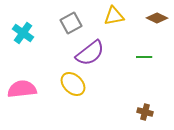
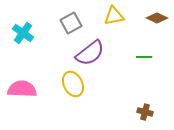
yellow ellipse: rotated 20 degrees clockwise
pink semicircle: rotated 8 degrees clockwise
